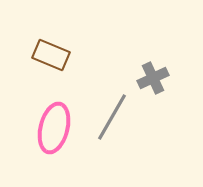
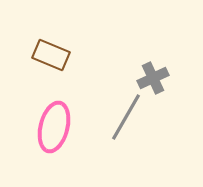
gray line: moved 14 px right
pink ellipse: moved 1 px up
